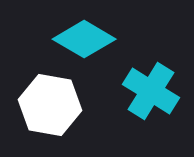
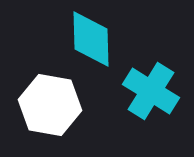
cyan diamond: moved 7 px right; rotated 58 degrees clockwise
